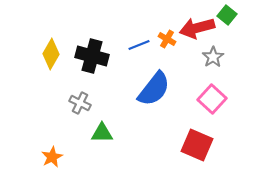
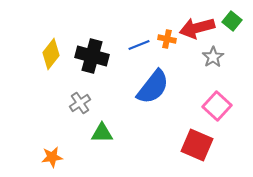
green square: moved 5 px right, 6 px down
orange cross: rotated 18 degrees counterclockwise
yellow diamond: rotated 8 degrees clockwise
blue semicircle: moved 1 px left, 2 px up
pink square: moved 5 px right, 7 px down
gray cross: rotated 30 degrees clockwise
orange star: rotated 20 degrees clockwise
